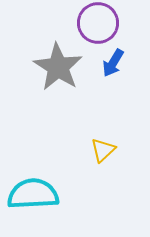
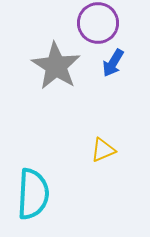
gray star: moved 2 px left, 1 px up
yellow triangle: rotated 20 degrees clockwise
cyan semicircle: rotated 96 degrees clockwise
